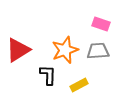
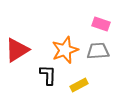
red triangle: moved 1 px left
